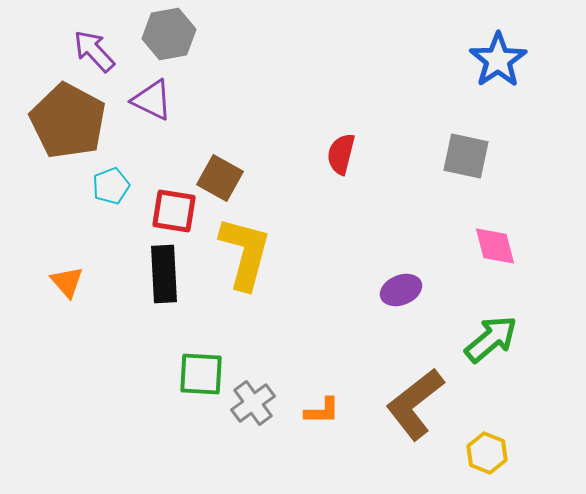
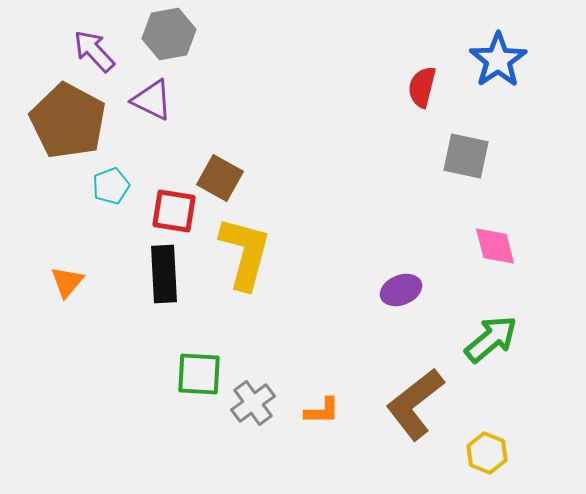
red semicircle: moved 81 px right, 67 px up
orange triangle: rotated 21 degrees clockwise
green square: moved 2 px left
